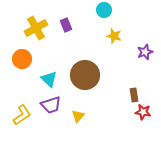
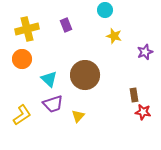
cyan circle: moved 1 px right
yellow cross: moved 9 px left, 1 px down; rotated 15 degrees clockwise
purple trapezoid: moved 2 px right, 1 px up
